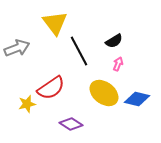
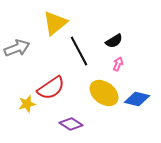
yellow triangle: rotated 28 degrees clockwise
